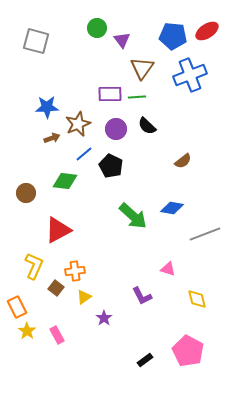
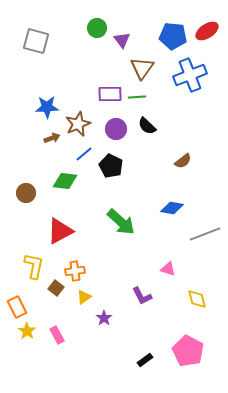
green arrow: moved 12 px left, 6 px down
red triangle: moved 2 px right, 1 px down
yellow L-shape: rotated 12 degrees counterclockwise
